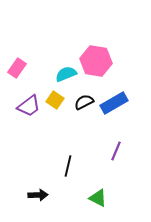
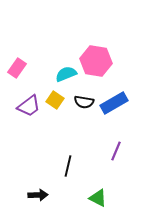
black semicircle: rotated 144 degrees counterclockwise
